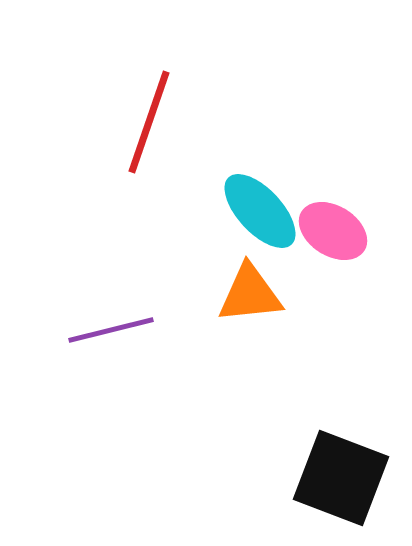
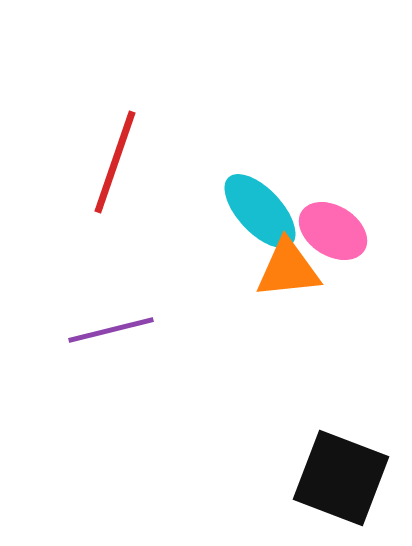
red line: moved 34 px left, 40 px down
orange triangle: moved 38 px right, 25 px up
